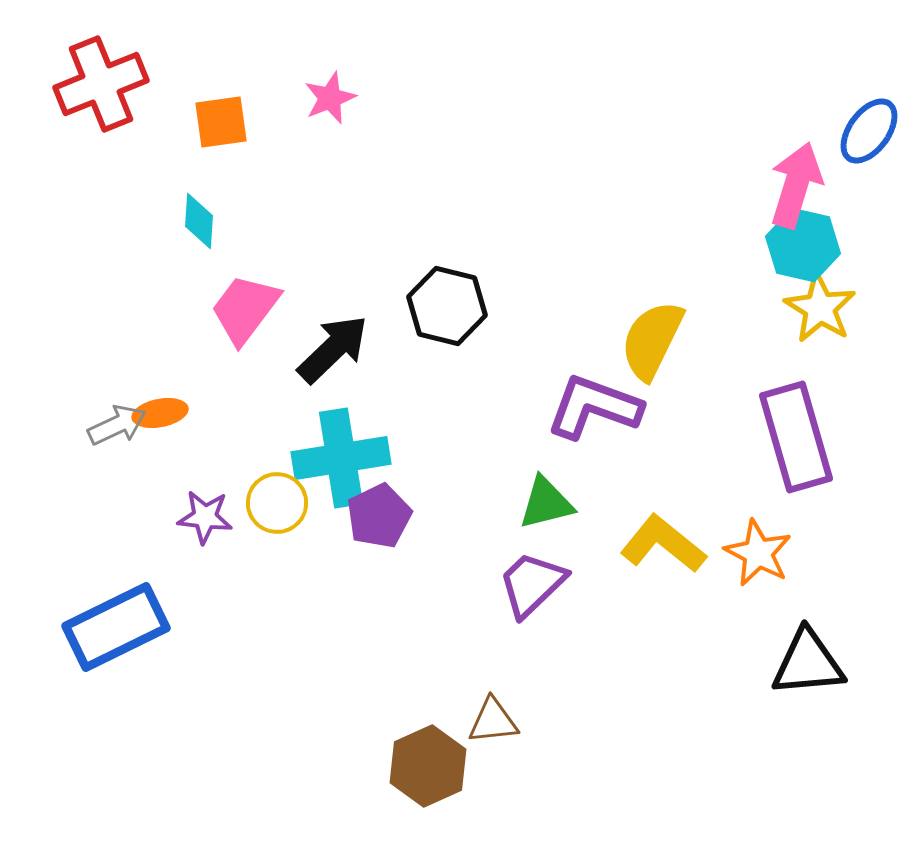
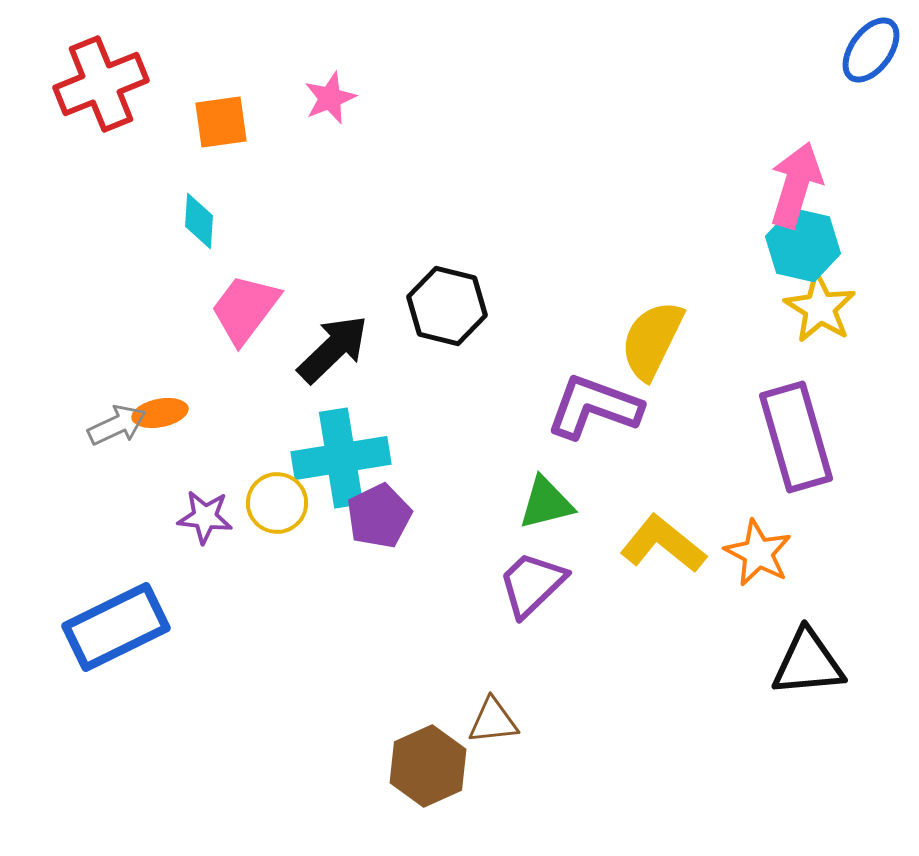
blue ellipse: moved 2 px right, 81 px up
